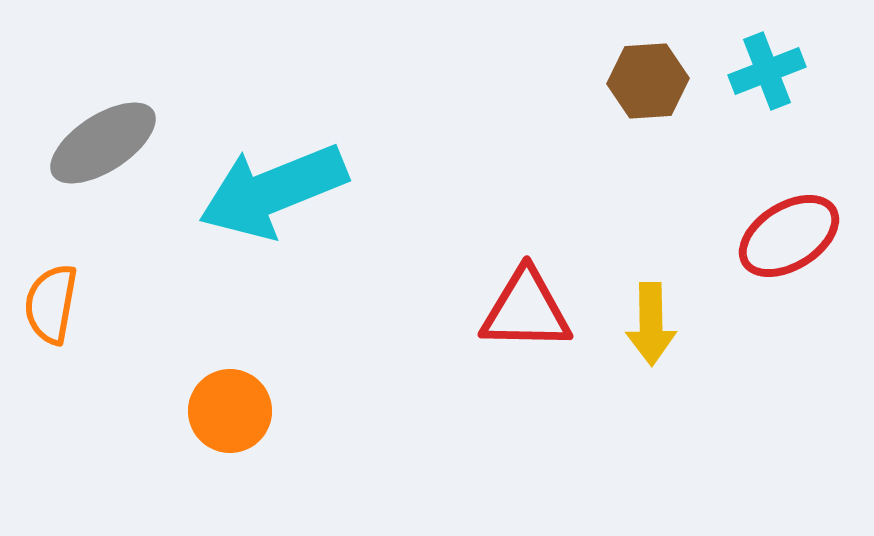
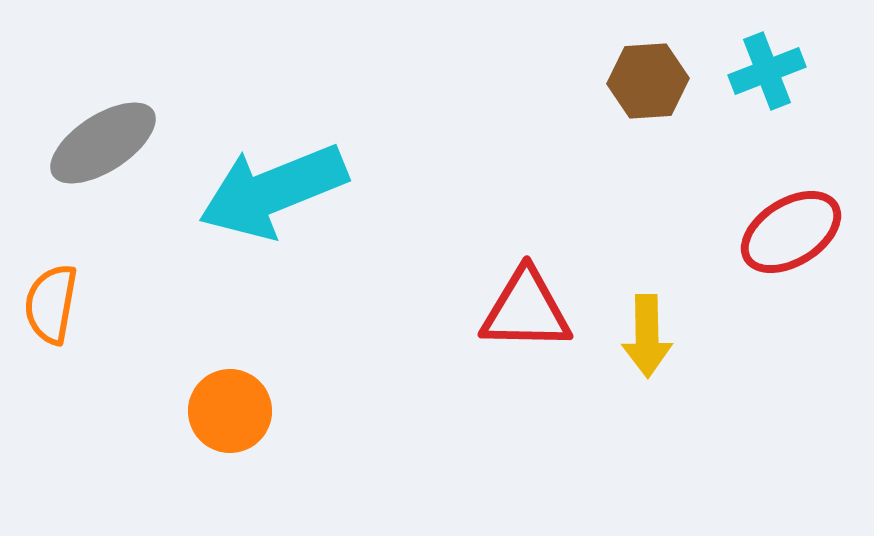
red ellipse: moved 2 px right, 4 px up
yellow arrow: moved 4 px left, 12 px down
